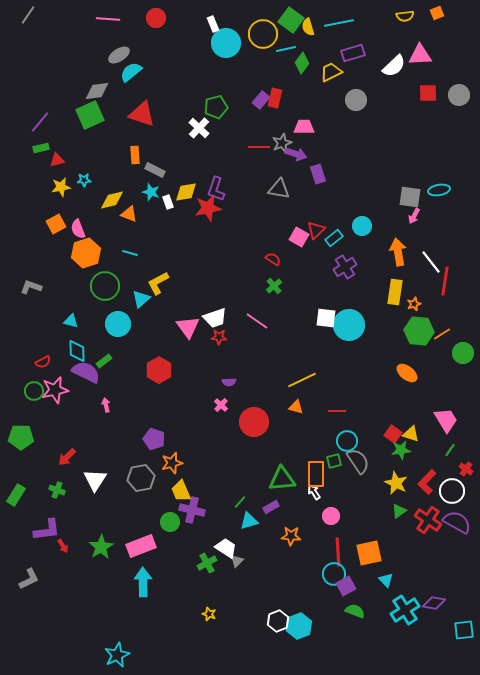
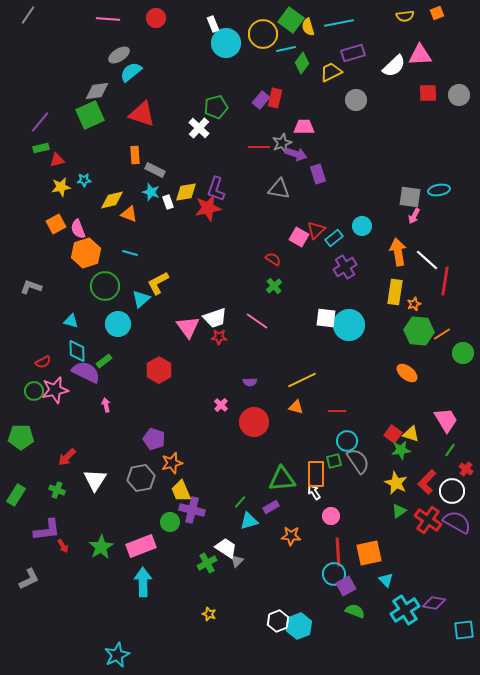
white line at (431, 262): moved 4 px left, 2 px up; rotated 10 degrees counterclockwise
purple semicircle at (229, 382): moved 21 px right
